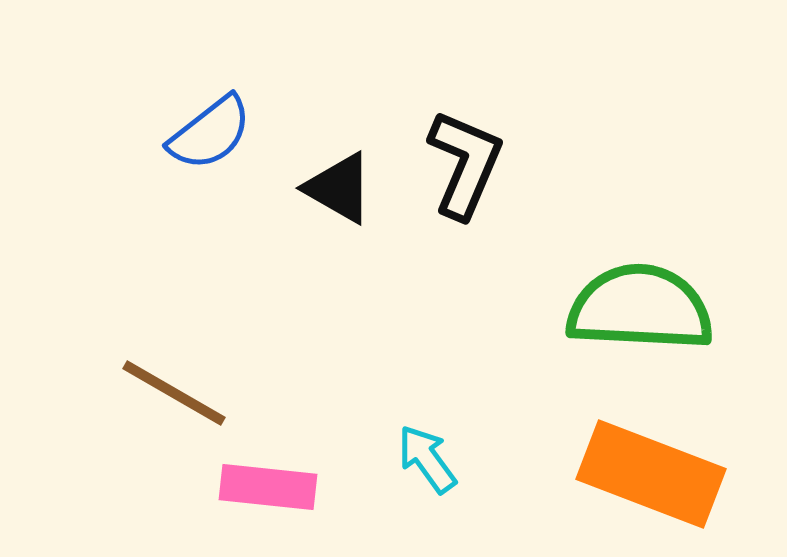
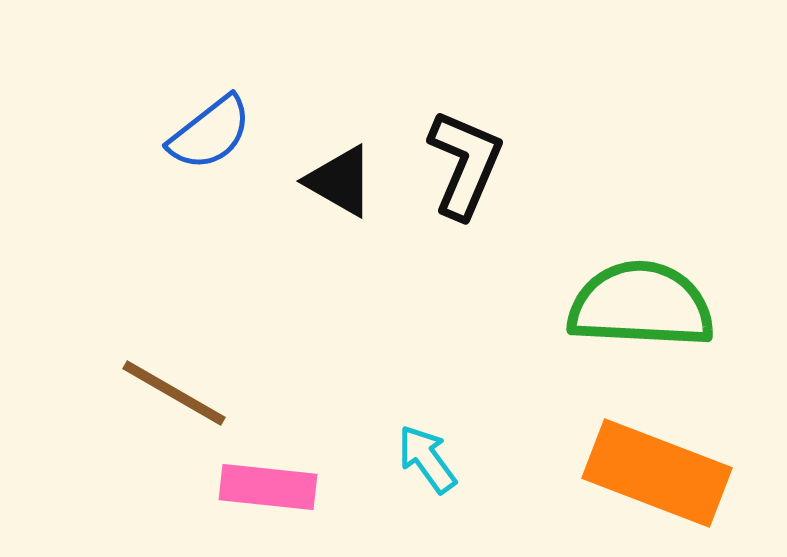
black triangle: moved 1 px right, 7 px up
green semicircle: moved 1 px right, 3 px up
orange rectangle: moved 6 px right, 1 px up
